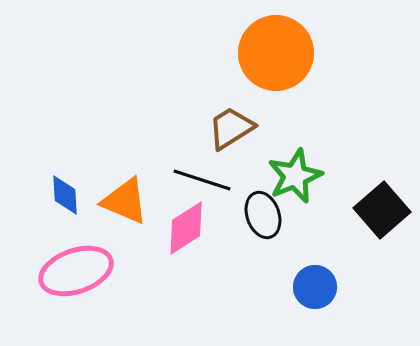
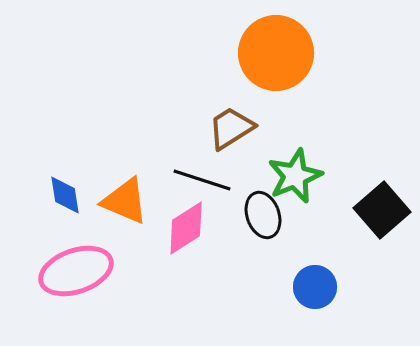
blue diamond: rotated 6 degrees counterclockwise
